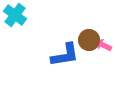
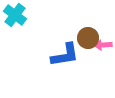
brown circle: moved 1 px left, 2 px up
pink arrow: rotated 30 degrees counterclockwise
